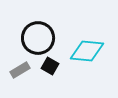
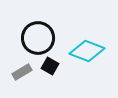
cyan diamond: rotated 16 degrees clockwise
gray rectangle: moved 2 px right, 2 px down
